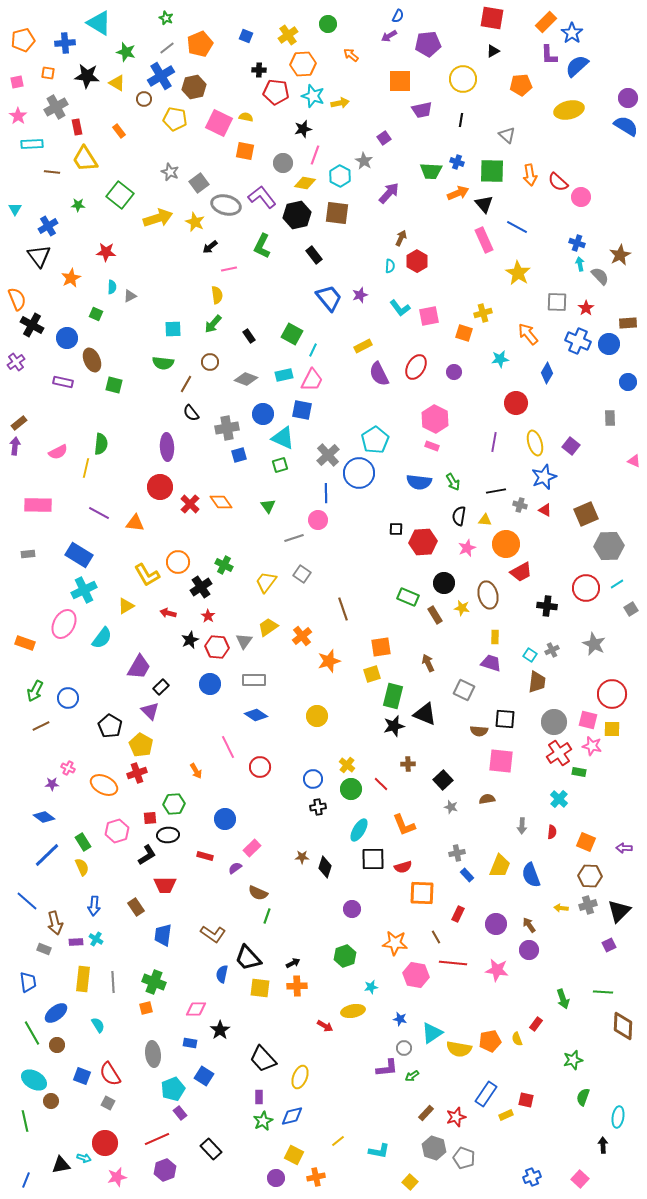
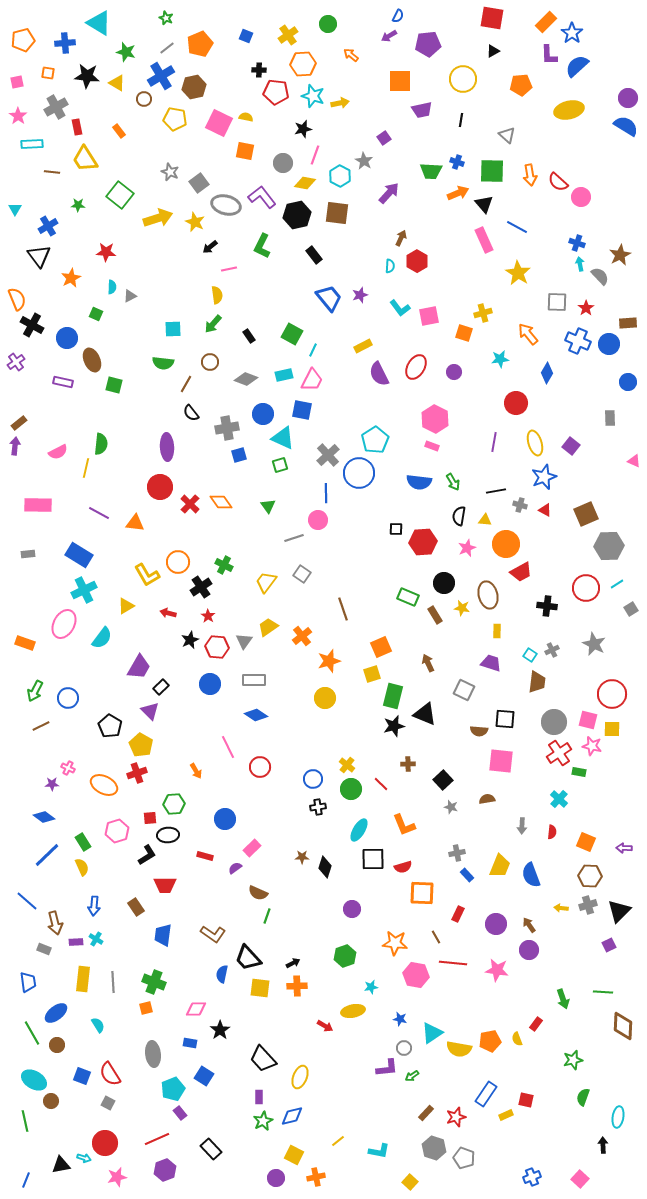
yellow rectangle at (495, 637): moved 2 px right, 6 px up
orange square at (381, 647): rotated 15 degrees counterclockwise
yellow circle at (317, 716): moved 8 px right, 18 px up
